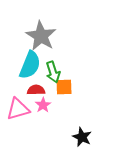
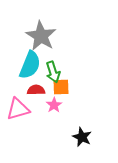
orange square: moved 3 px left
pink star: moved 11 px right
